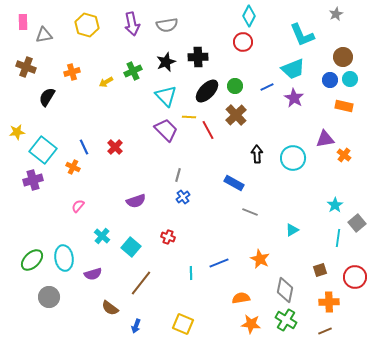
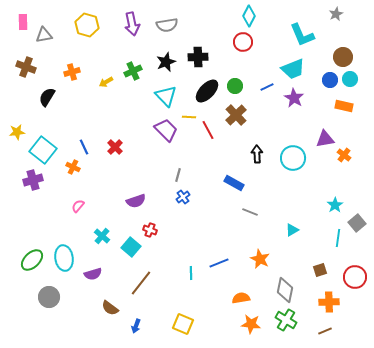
red cross at (168, 237): moved 18 px left, 7 px up
